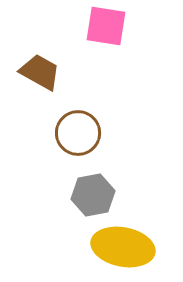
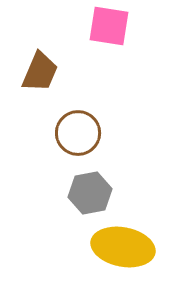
pink square: moved 3 px right
brown trapezoid: rotated 84 degrees clockwise
gray hexagon: moved 3 px left, 2 px up
